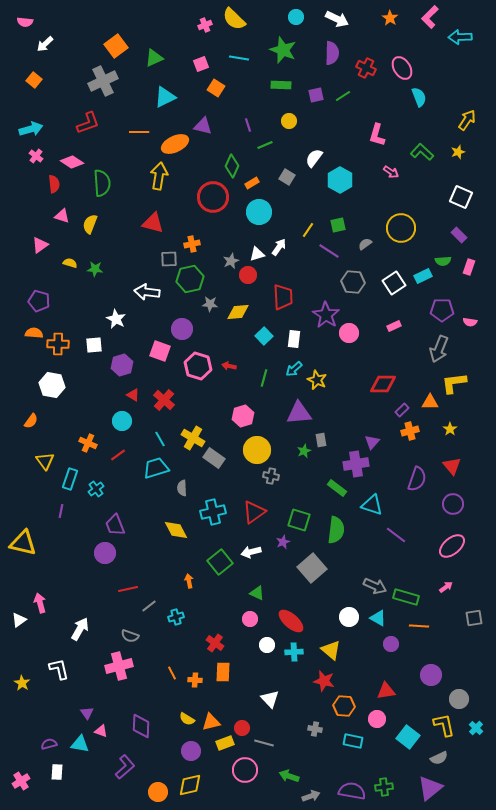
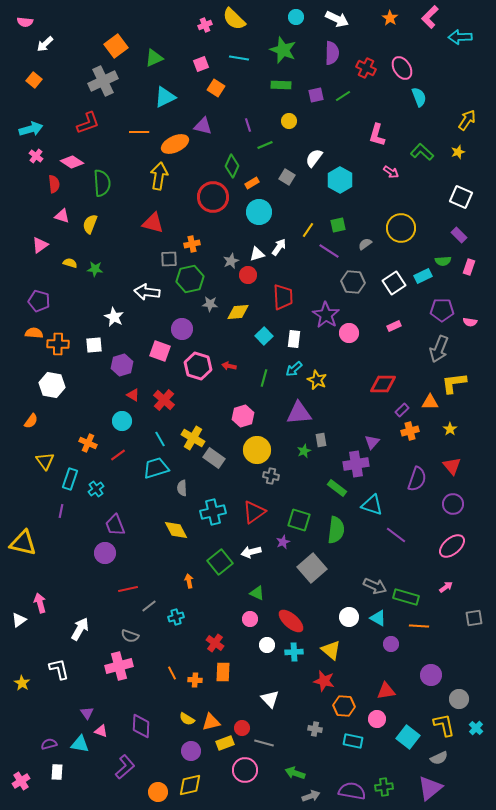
white star at (116, 319): moved 2 px left, 2 px up
green arrow at (289, 776): moved 6 px right, 3 px up
